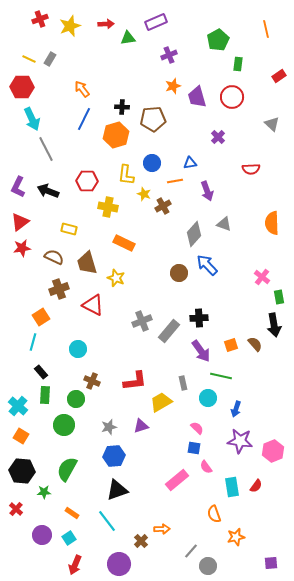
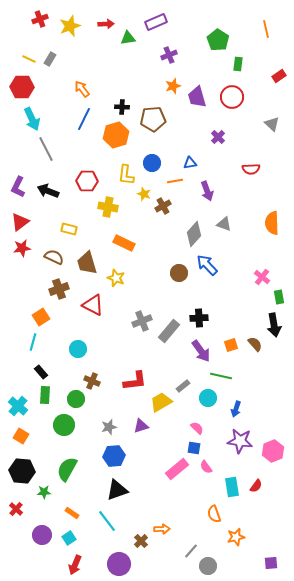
green pentagon at (218, 40): rotated 10 degrees counterclockwise
gray rectangle at (183, 383): moved 3 px down; rotated 64 degrees clockwise
pink rectangle at (177, 480): moved 11 px up
